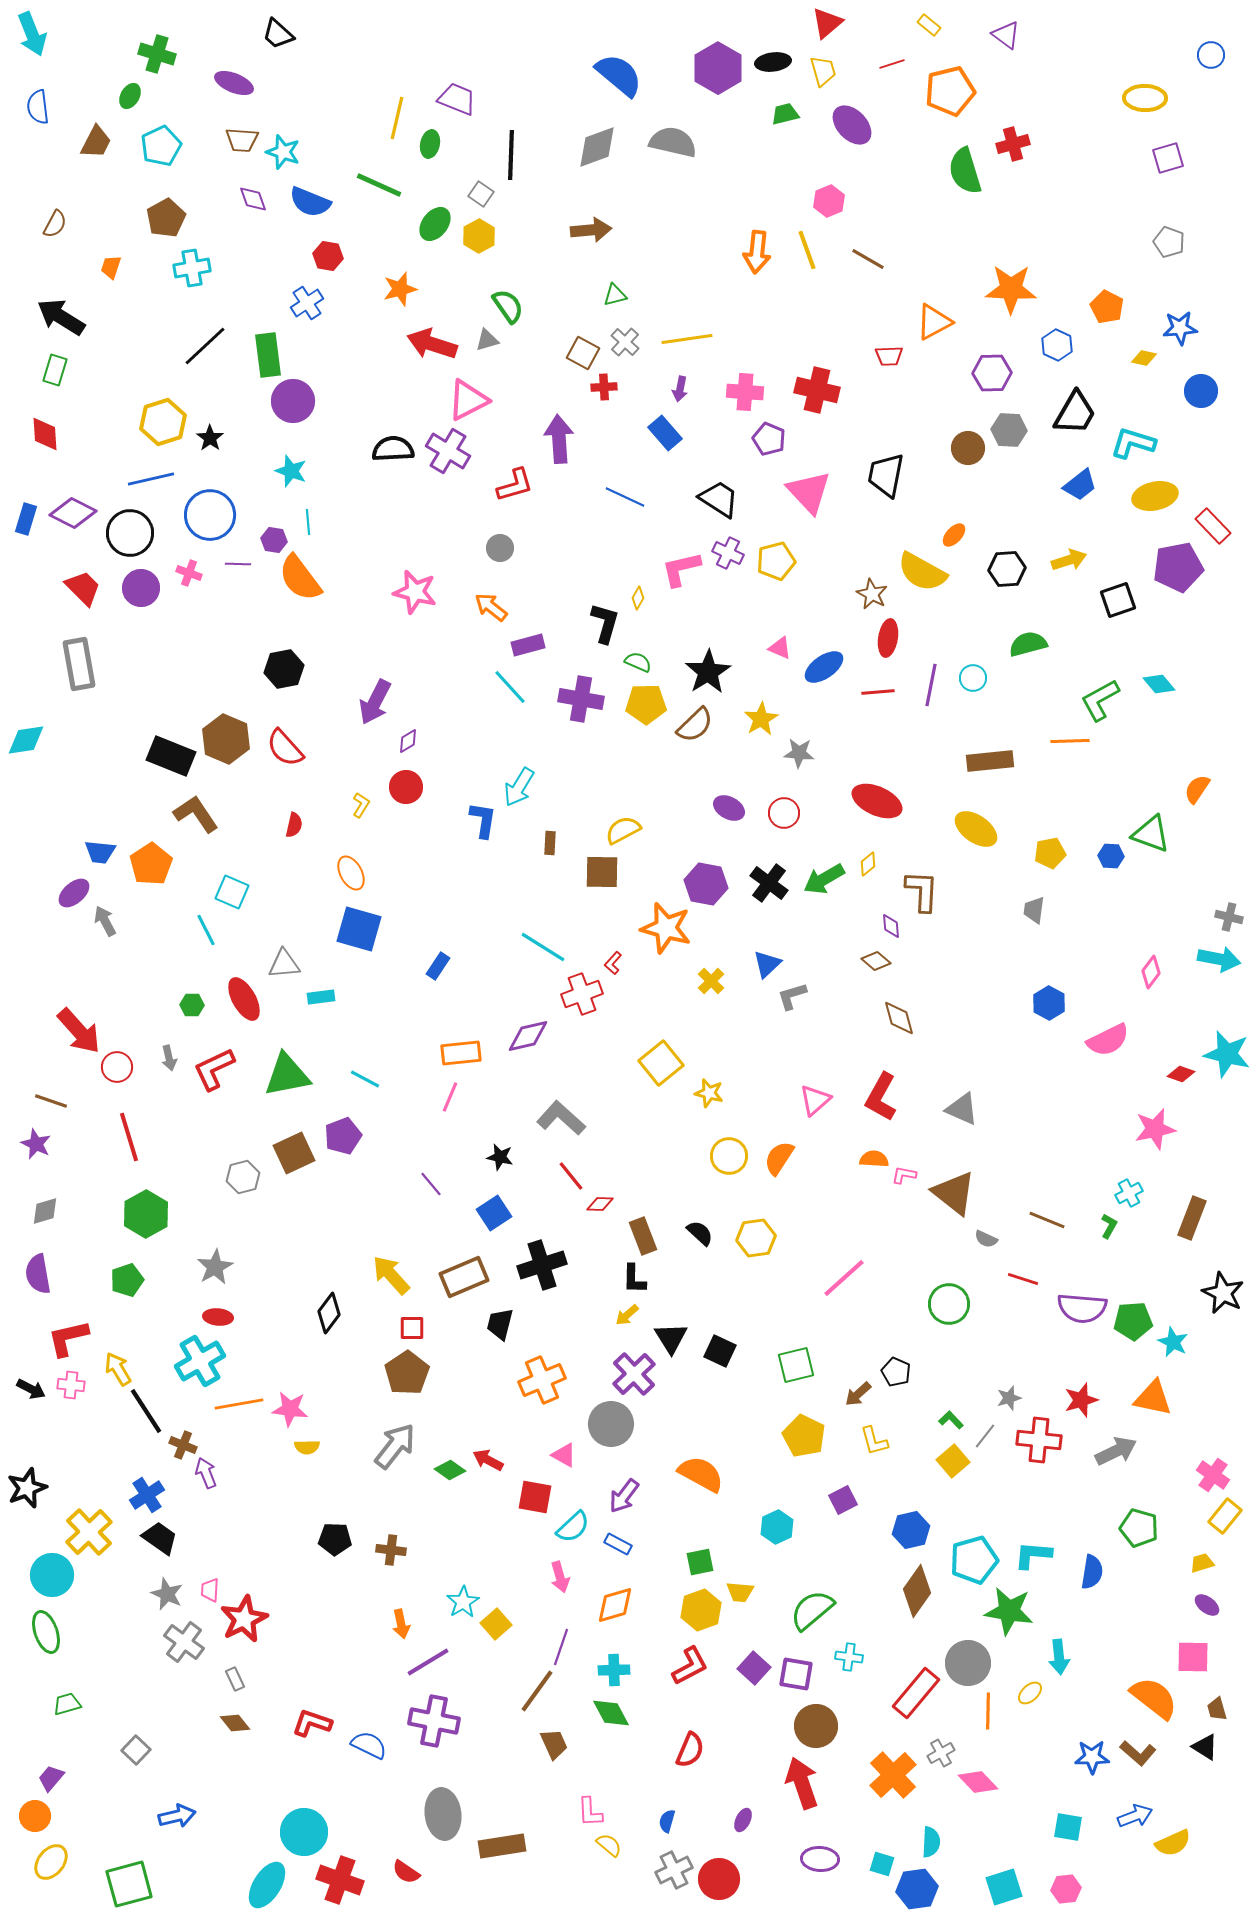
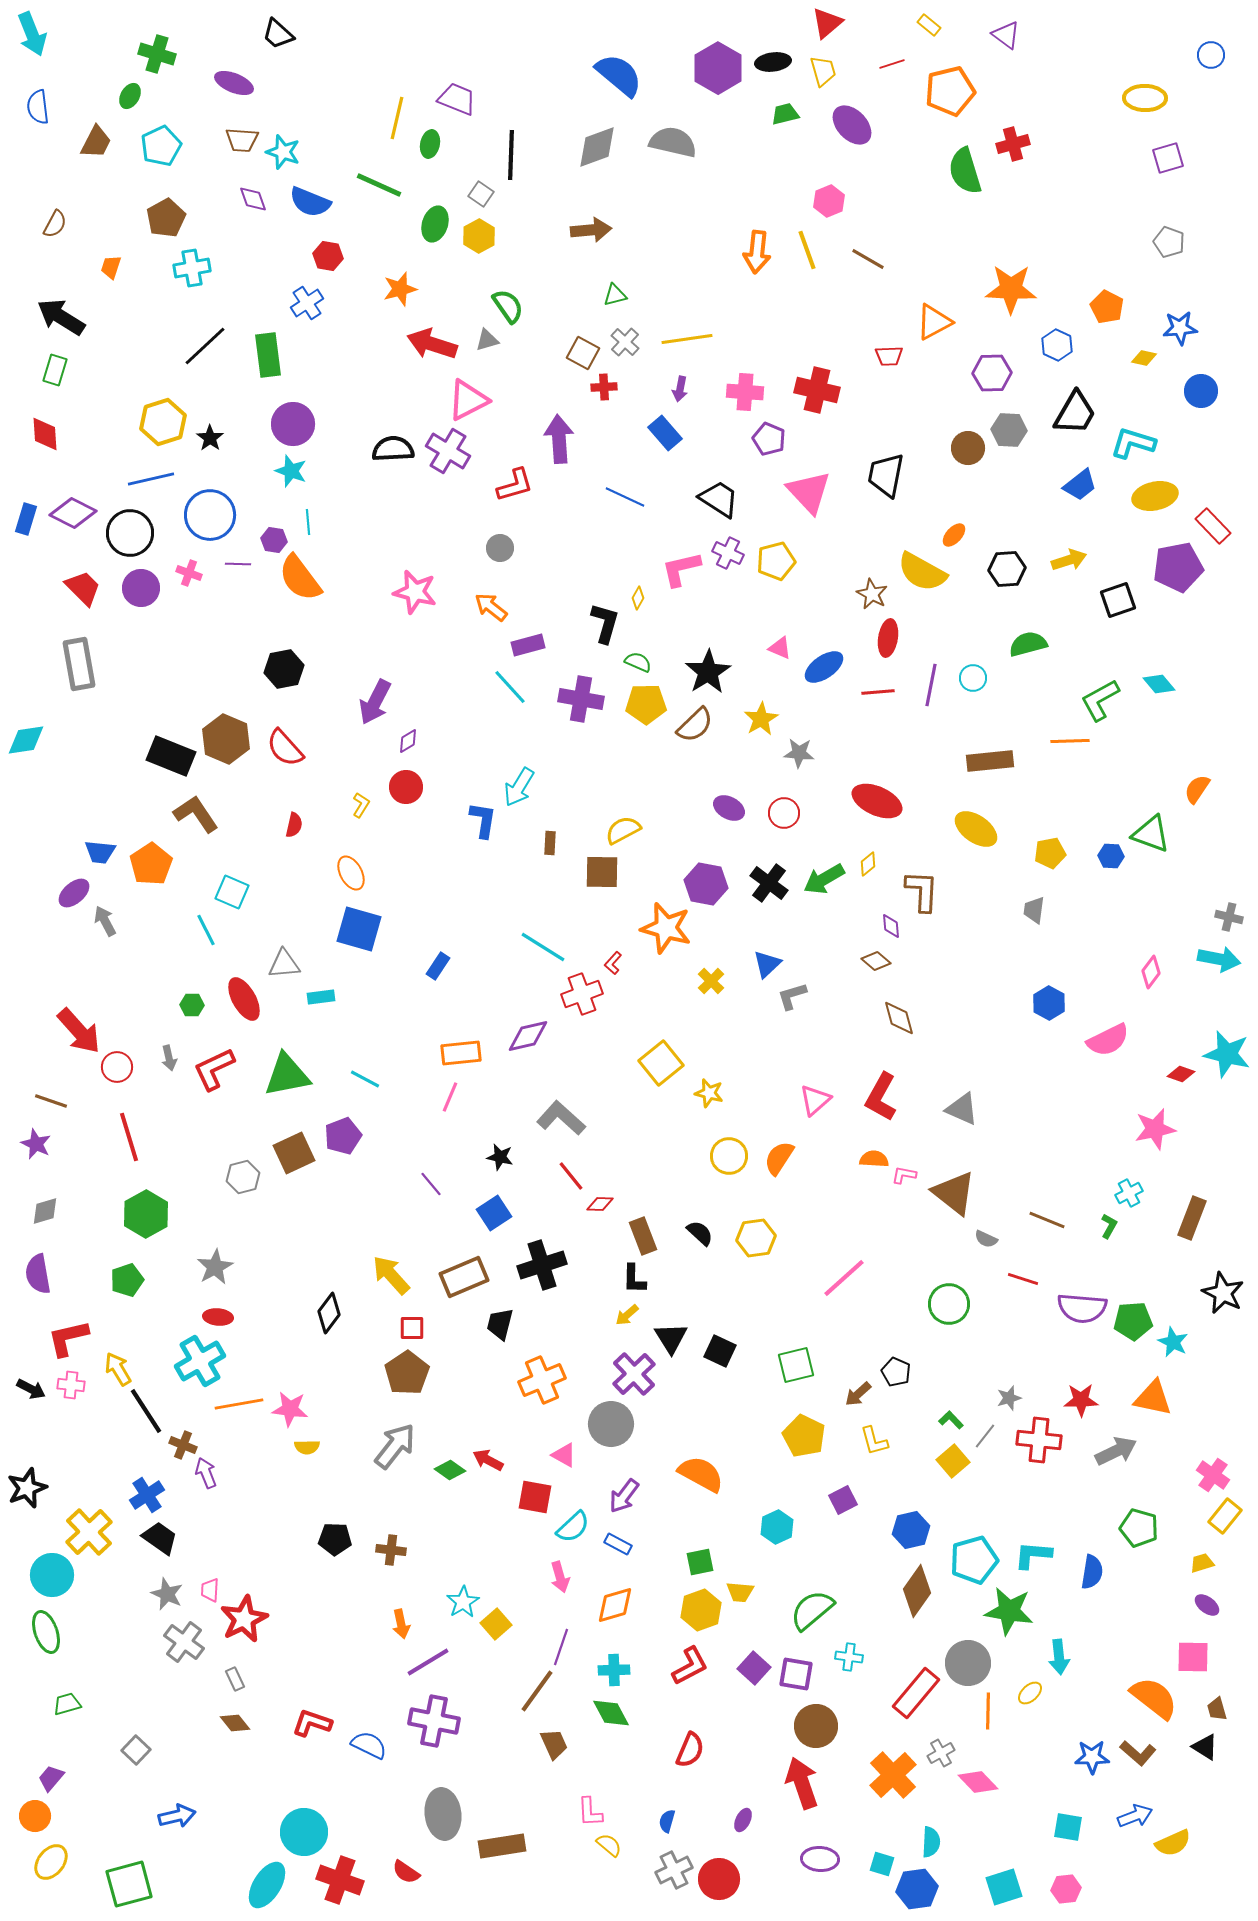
green ellipse at (435, 224): rotated 20 degrees counterclockwise
purple circle at (293, 401): moved 23 px down
red star at (1081, 1400): rotated 16 degrees clockwise
